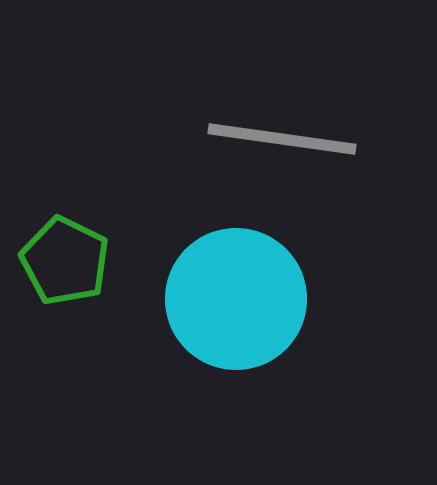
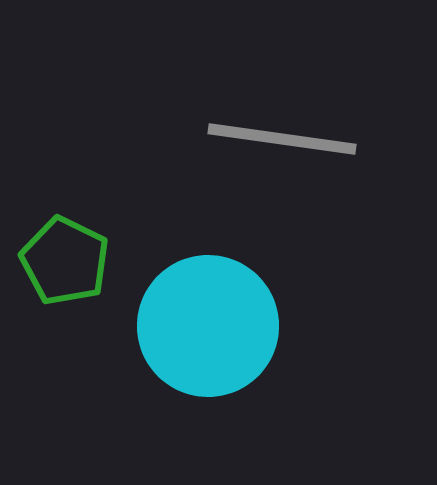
cyan circle: moved 28 px left, 27 px down
